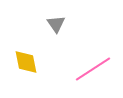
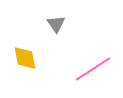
yellow diamond: moved 1 px left, 4 px up
